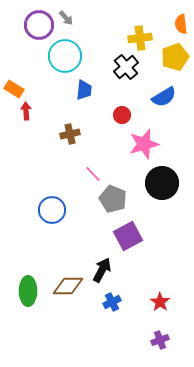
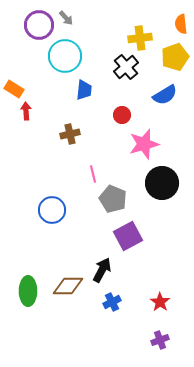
blue semicircle: moved 1 px right, 2 px up
pink line: rotated 30 degrees clockwise
